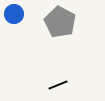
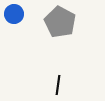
black line: rotated 60 degrees counterclockwise
